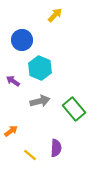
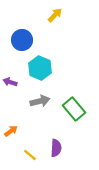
purple arrow: moved 3 px left, 1 px down; rotated 16 degrees counterclockwise
